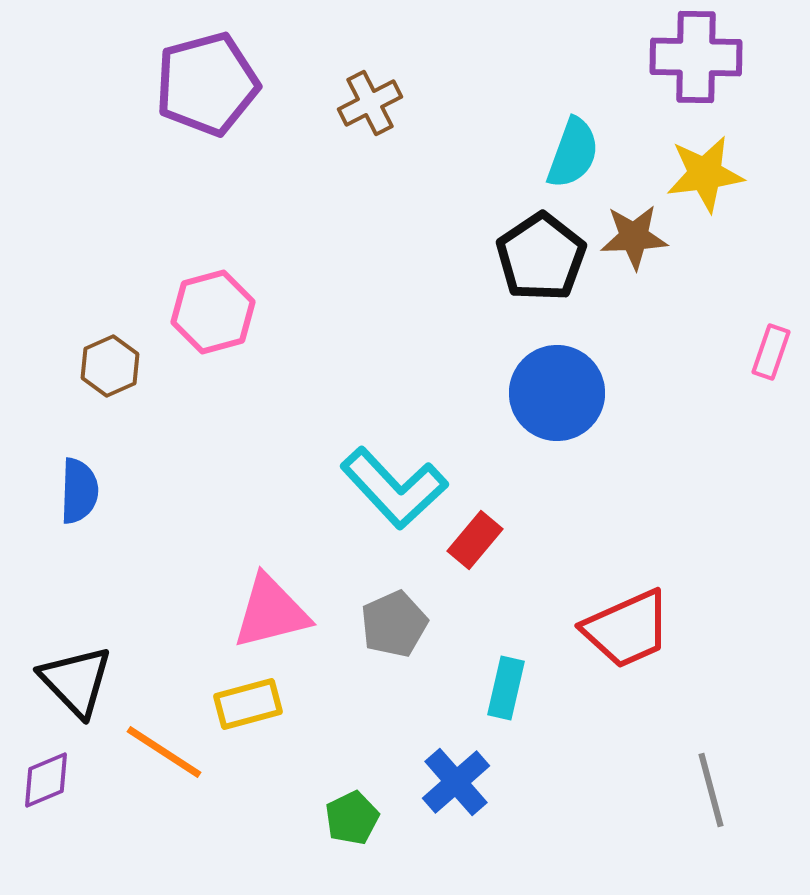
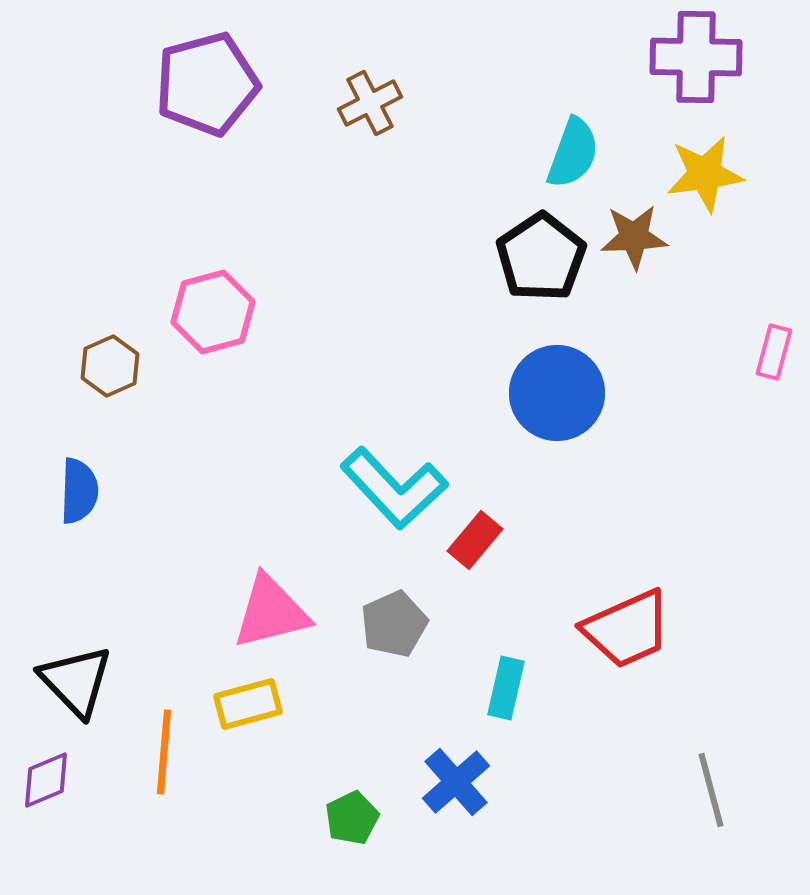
pink rectangle: moved 3 px right; rotated 4 degrees counterclockwise
orange line: rotated 62 degrees clockwise
